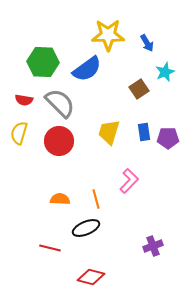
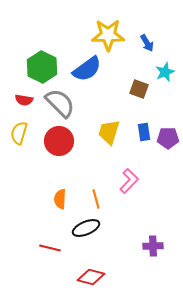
green hexagon: moved 1 px left, 5 px down; rotated 24 degrees clockwise
brown square: rotated 36 degrees counterclockwise
orange semicircle: rotated 90 degrees counterclockwise
purple cross: rotated 18 degrees clockwise
